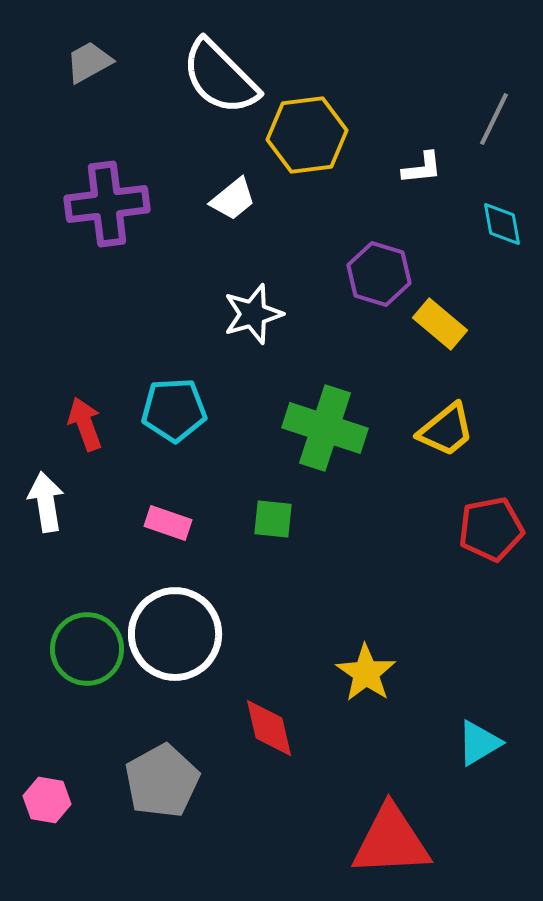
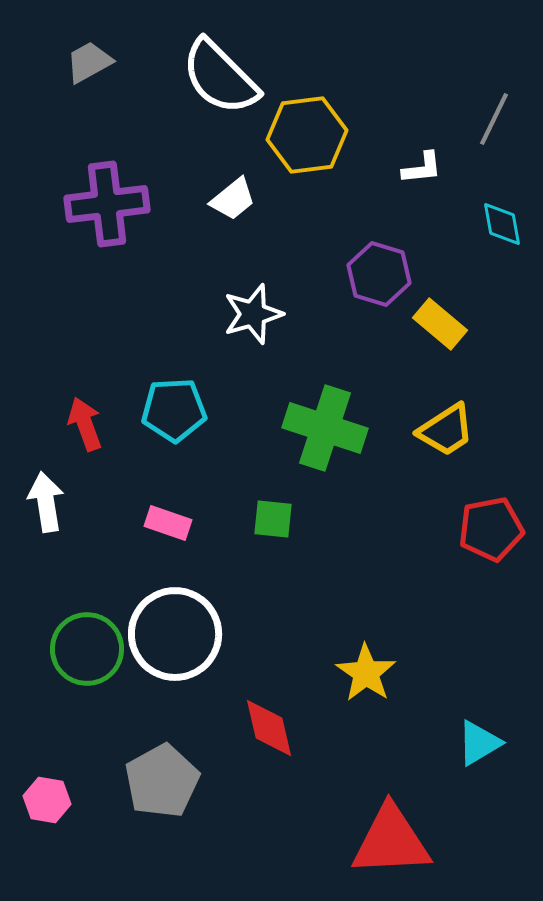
yellow trapezoid: rotated 6 degrees clockwise
